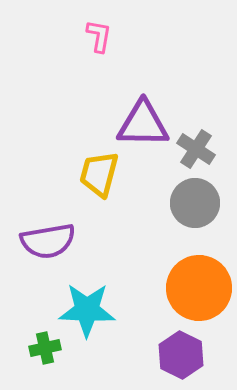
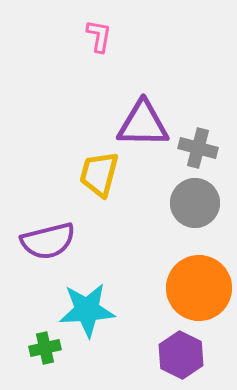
gray cross: moved 2 px right, 1 px up; rotated 18 degrees counterclockwise
purple semicircle: rotated 4 degrees counterclockwise
cyan star: rotated 6 degrees counterclockwise
